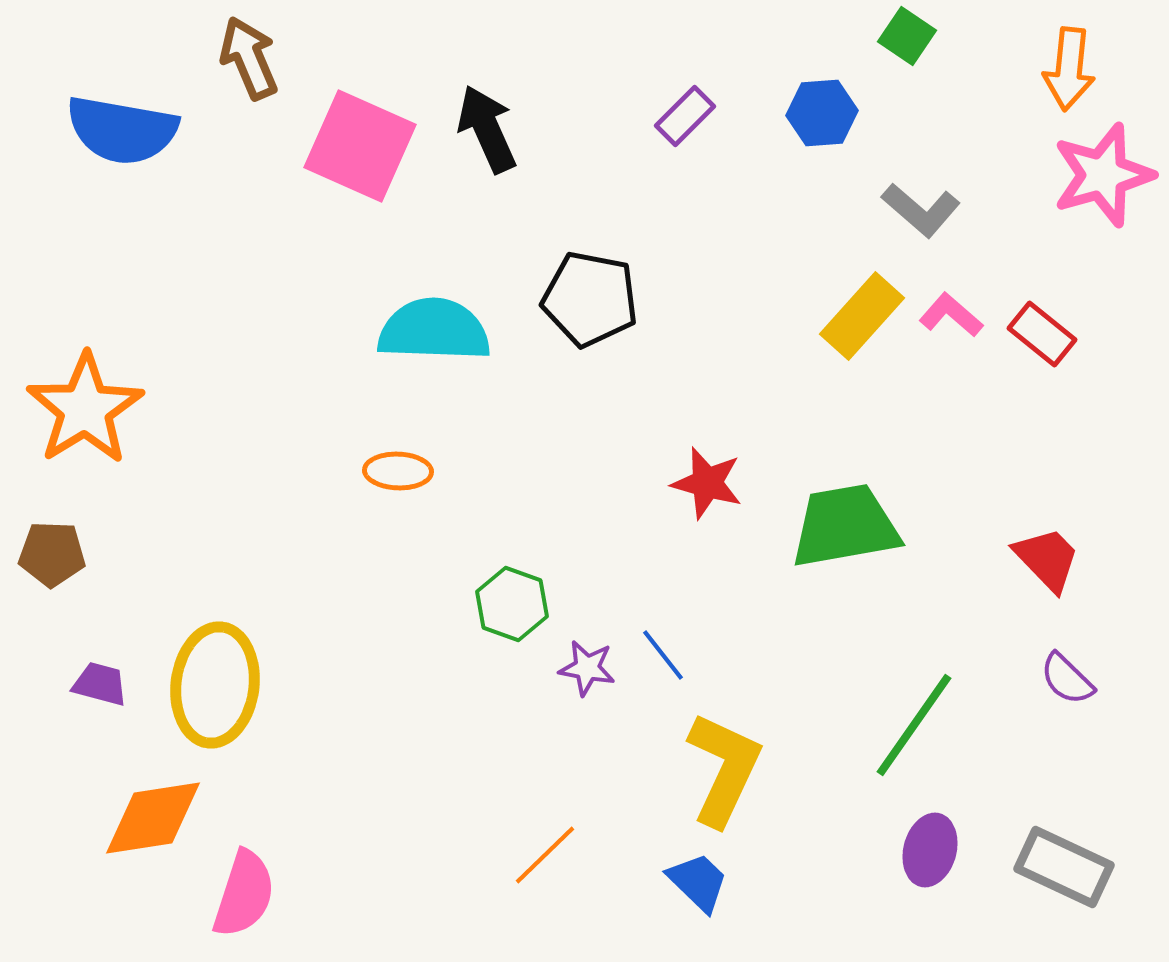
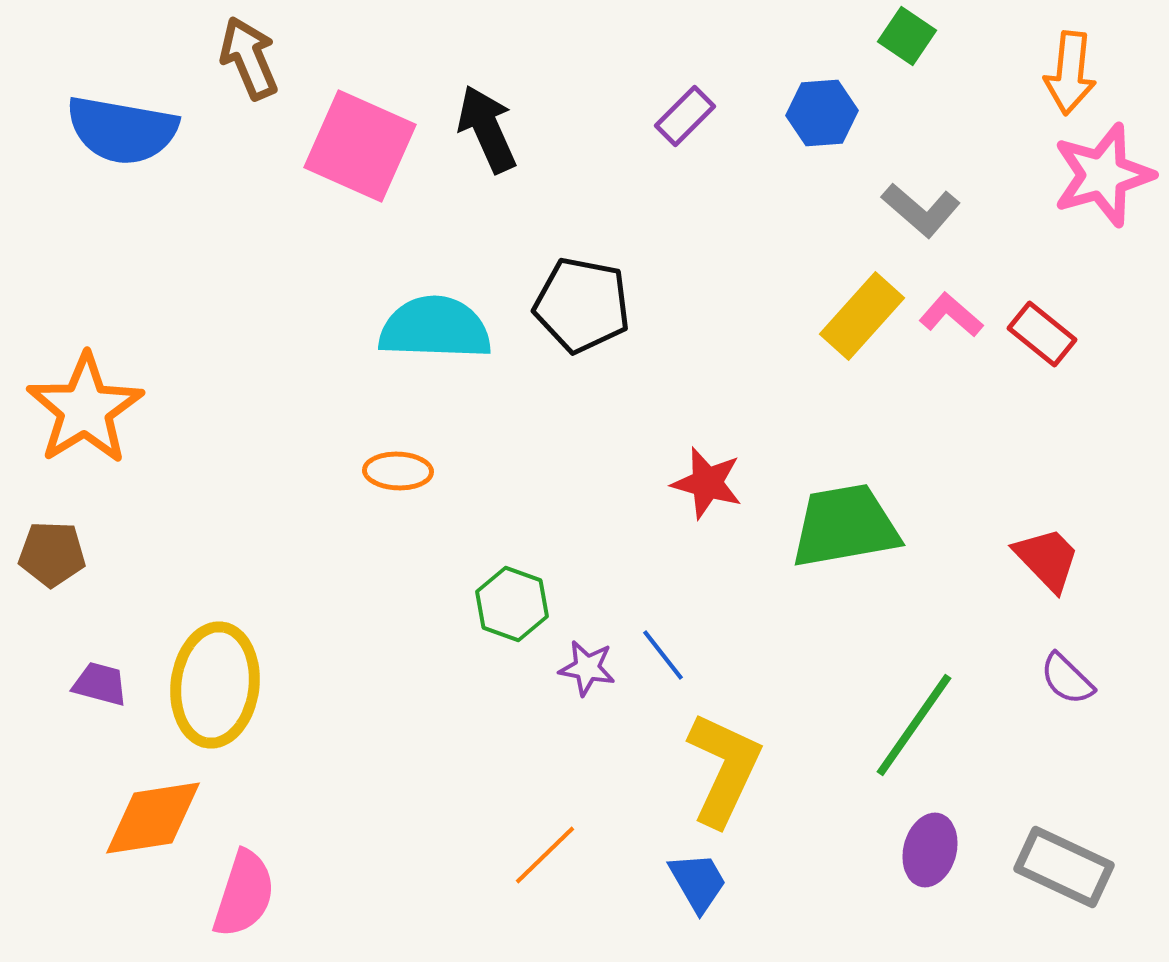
orange arrow: moved 1 px right, 4 px down
black pentagon: moved 8 px left, 6 px down
cyan semicircle: moved 1 px right, 2 px up
blue trapezoid: rotated 16 degrees clockwise
